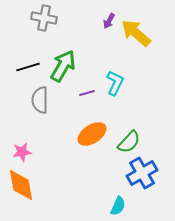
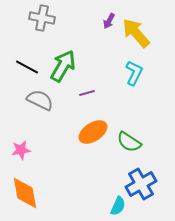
gray cross: moved 2 px left
yellow arrow: rotated 8 degrees clockwise
black line: moved 1 px left; rotated 45 degrees clockwise
cyan L-shape: moved 19 px right, 10 px up
gray semicircle: rotated 116 degrees clockwise
orange ellipse: moved 1 px right, 2 px up
green semicircle: rotated 80 degrees clockwise
pink star: moved 1 px left, 2 px up
blue cross: moved 1 px left, 11 px down
orange diamond: moved 4 px right, 8 px down
